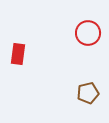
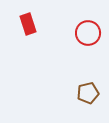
red rectangle: moved 10 px right, 30 px up; rotated 25 degrees counterclockwise
